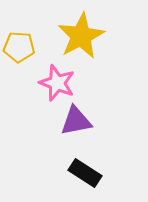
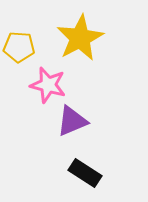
yellow star: moved 1 px left, 2 px down
pink star: moved 9 px left, 2 px down; rotated 6 degrees counterclockwise
purple triangle: moved 4 px left; rotated 12 degrees counterclockwise
